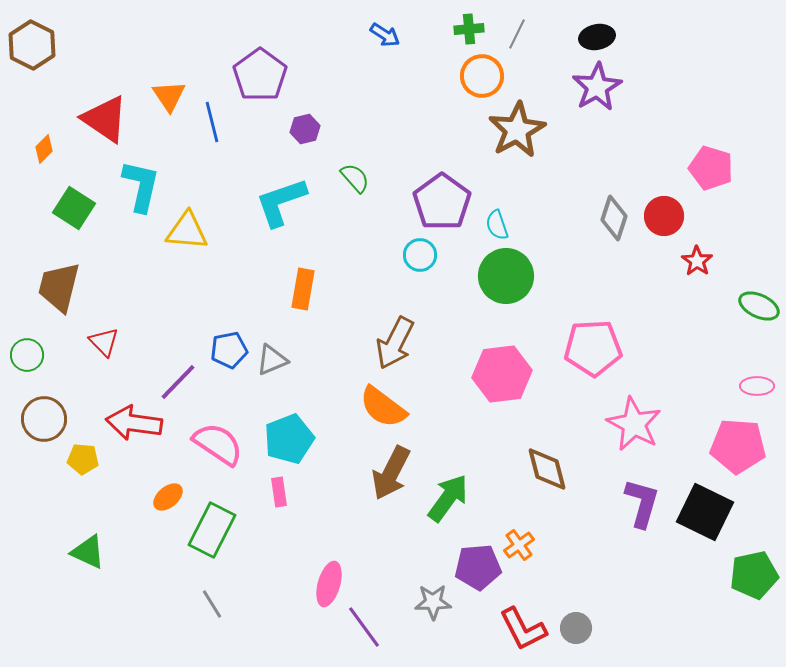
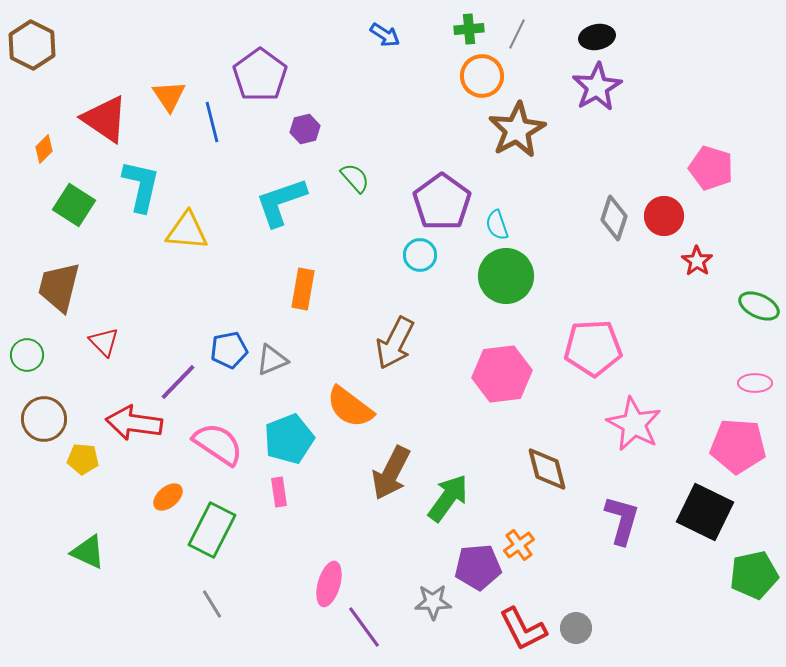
green square at (74, 208): moved 3 px up
pink ellipse at (757, 386): moved 2 px left, 3 px up
orange semicircle at (383, 407): moved 33 px left
purple L-shape at (642, 503): moved 20 px left, 17 px down
